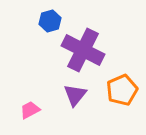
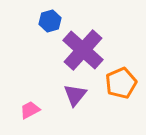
purple cross: rotated 15 degrees clockwise
orange pentagon: moved 1 px left, 7 px up
